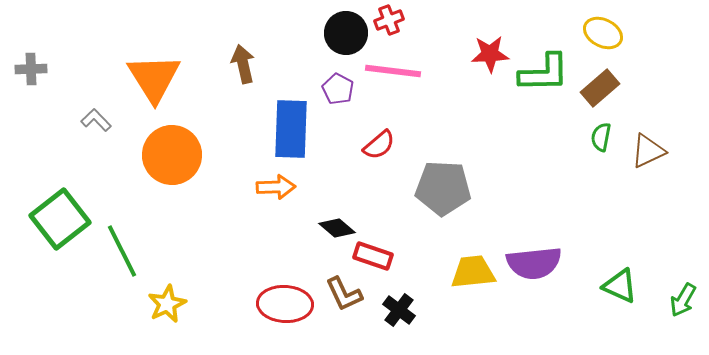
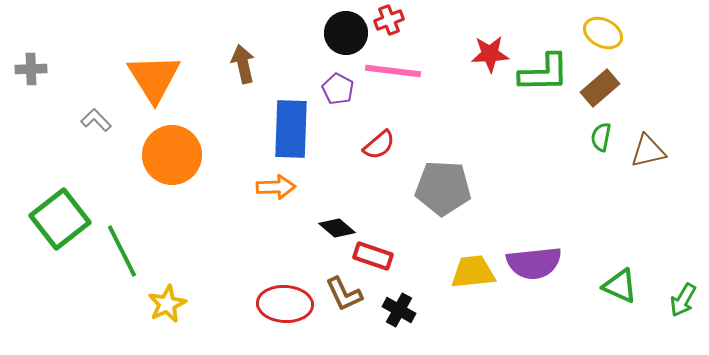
brown triangle: rotated 12 degrees clockwise
black cross: rotated 8 degrees counterclockwise
